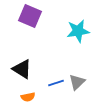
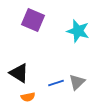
purple square: moved 3 px right, 4 px down
cyan star: rotated 25 degrees clockwise
black triangle: moved 3 px left, 4 px down
